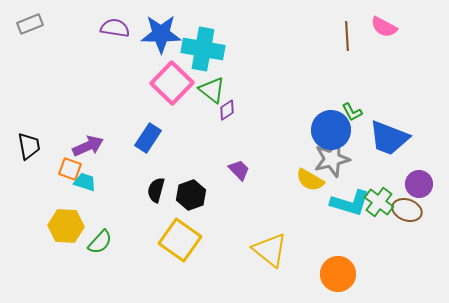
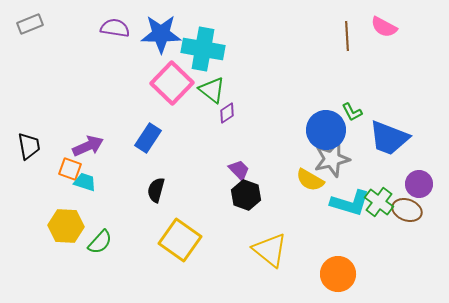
purple diamond: moved 3 px down
blue circle: moved 5 px left
black hexagon: moved 55 px right; rotated 20 degrees counterclockwise
